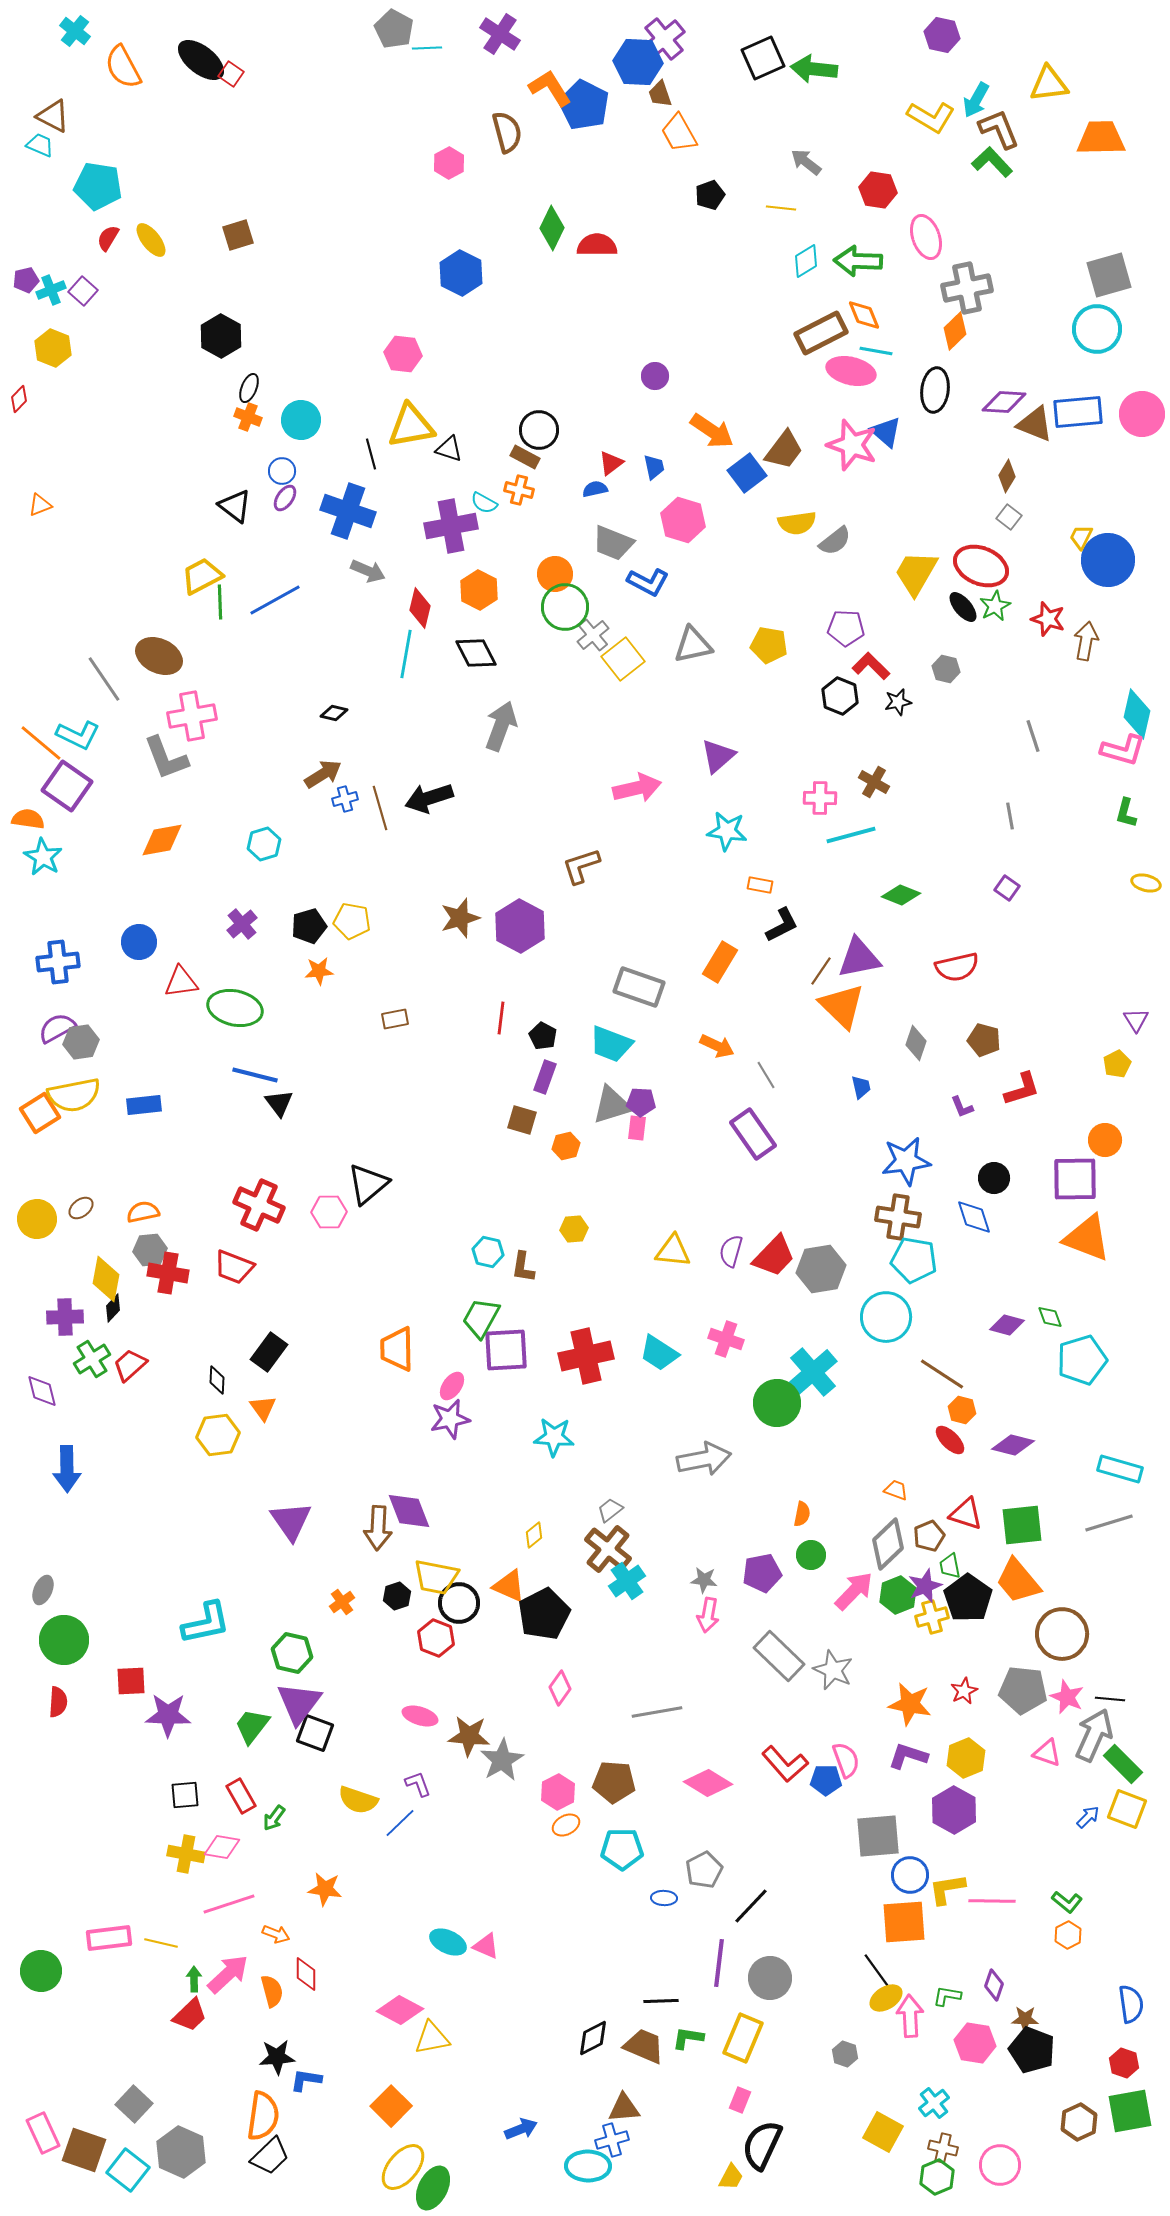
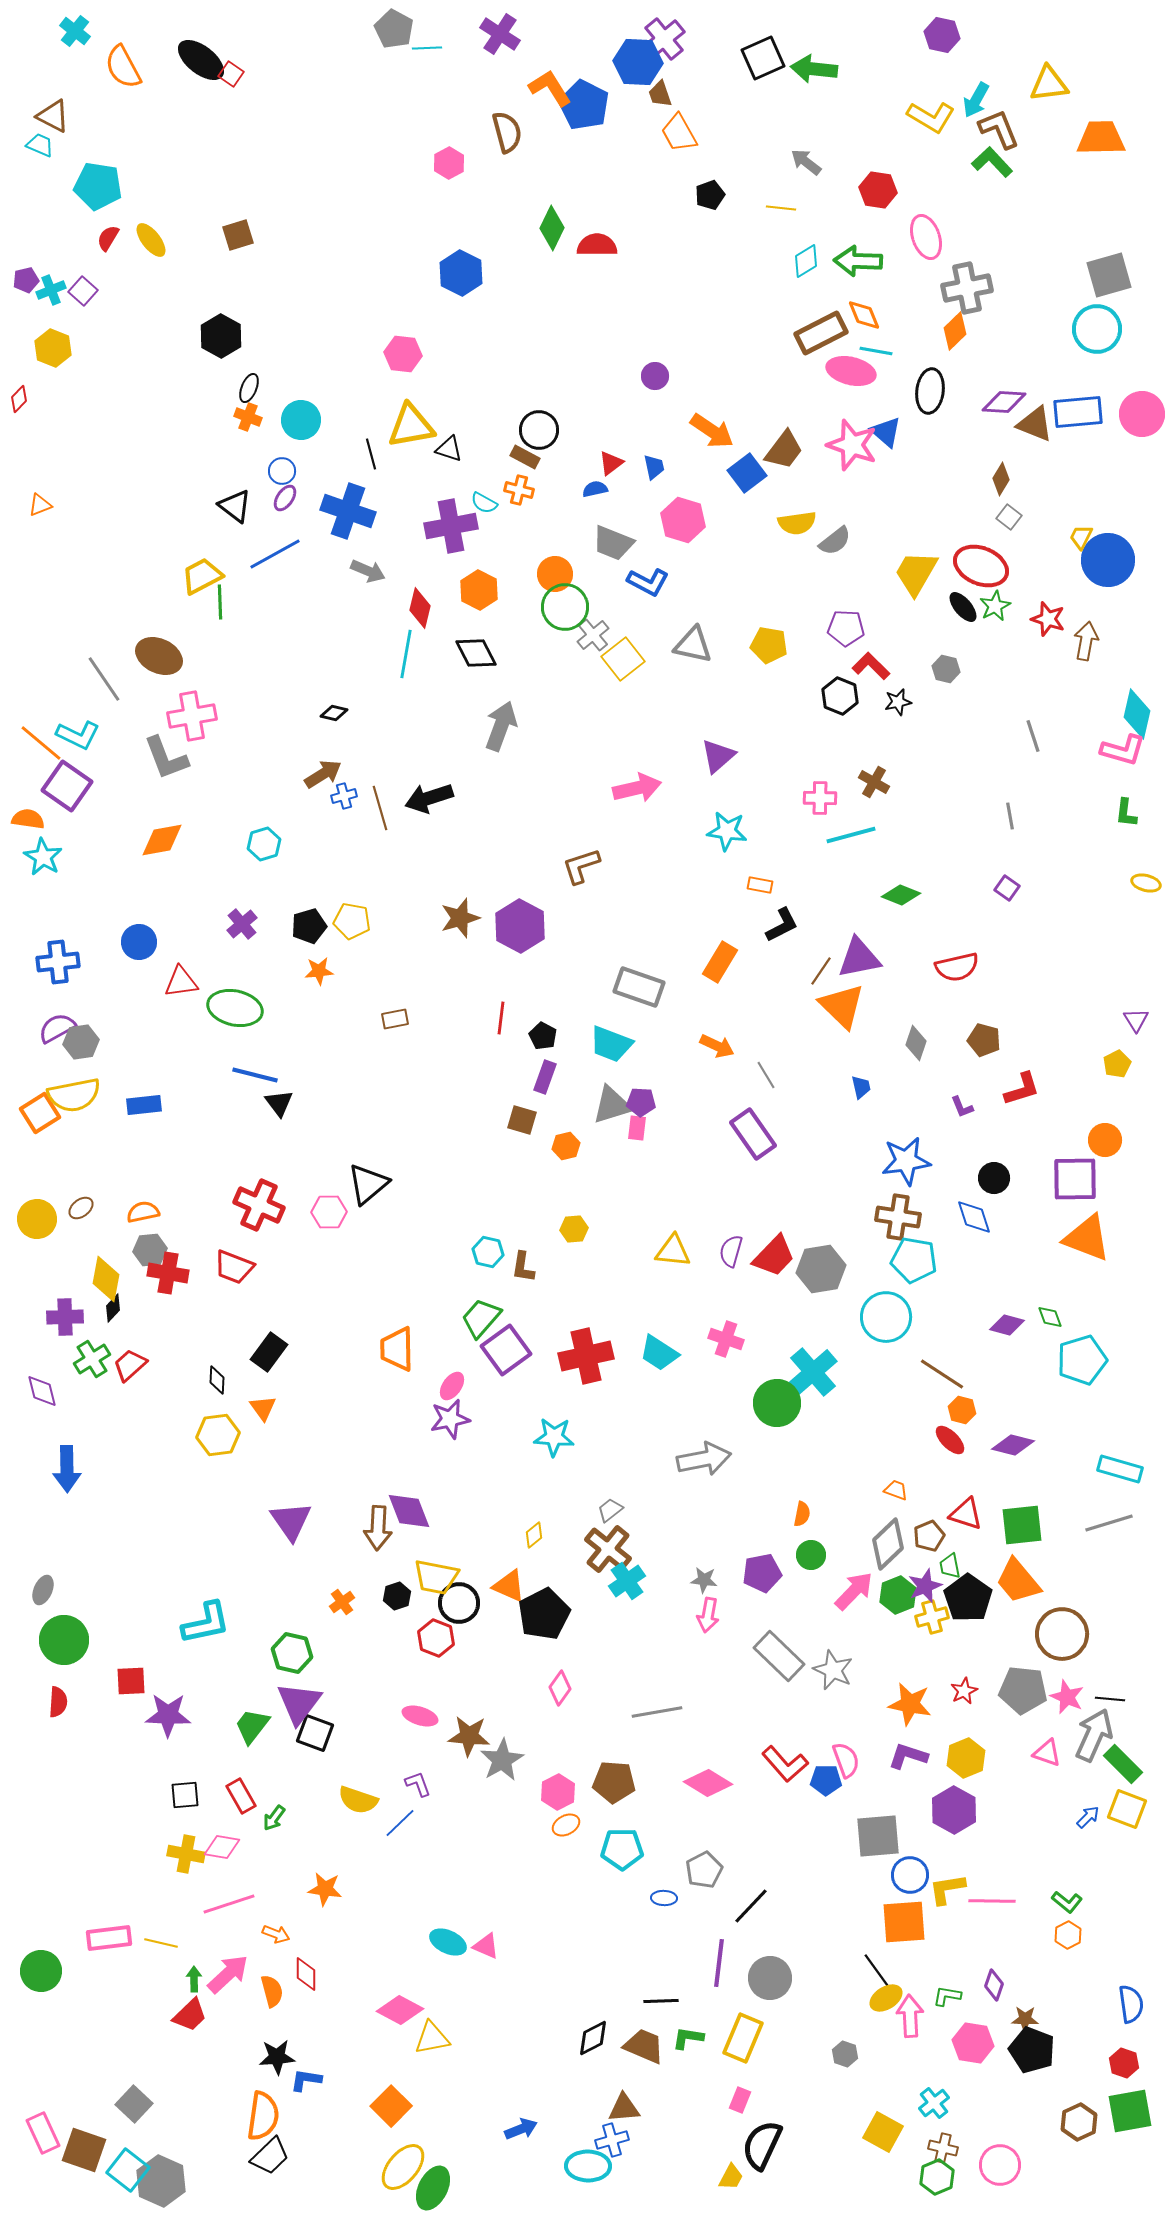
black ellipse at (935, 390): moved 5 px left, 1 px down
brown diamond at (1007, 476): moved 6 px left, 3 px down
blue line at (275, 600): moved 46 px up
gray triangle at (693, 645): rotated 24 degrees clockwise
blue cross at (345, 799): moved 1 px left, 3 px up
green L-shape at (1126, 813): rotated 8 degrees counterclockwise
green trapezoid at (481, 1318): rotated 12 degrees clockwise
purple square at (506, 1350): rotated 33 degrees counterclockwise
pink hexagon at (975, 2043): moved 2 px left
gray hexagon at (181, 2152): moved 20 px left, 29 px down
